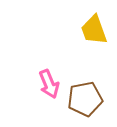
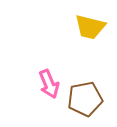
yellow trapezoid: moved 4 px left, 3 px up; rotated 56 degrees counterclockwise
